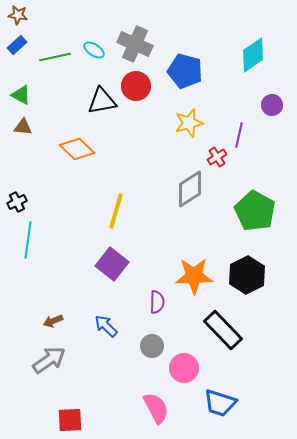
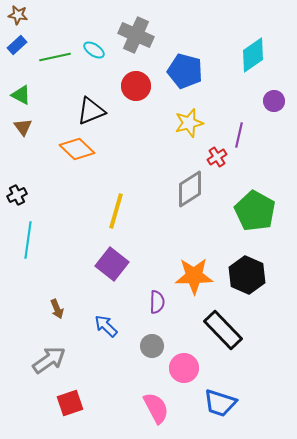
gray cross: moved 1 px right, 9 px up
black triangle: moved 11 px left, 10 px down; rotated 12 degrees counterclockwise
purple circle: moved 2 px right, 4 px up
brown triangle: rotated 48 degrees clockwise
black cross: moved 7 px up
black hexagon: rotated 9 degrees counterclockwise
brown arrow: moved 4 px right, 12 px up; rotated 90 degrees counterclockwise
red square: moved 17 px up; rotated 16 degrees counterclockwise
